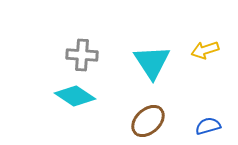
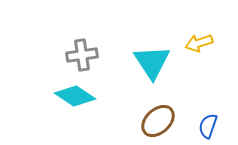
yellow arrow: moved 6 px left, 7 px up
gray cross: rotated 12 degrees counterclockwise
brown ellipse: moved 10 px right
blue semicircle: rotated 55 degrees counterclockwise
